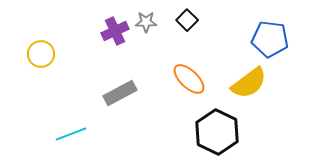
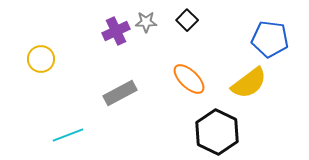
purple cross: moved 1 px right
yellow circle: moved 5 px down
cyan line: moved 3 px left, 1 px down
